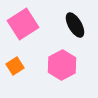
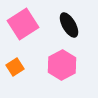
black ellipse: moved 6 px left
orange square: moved 1 px down
